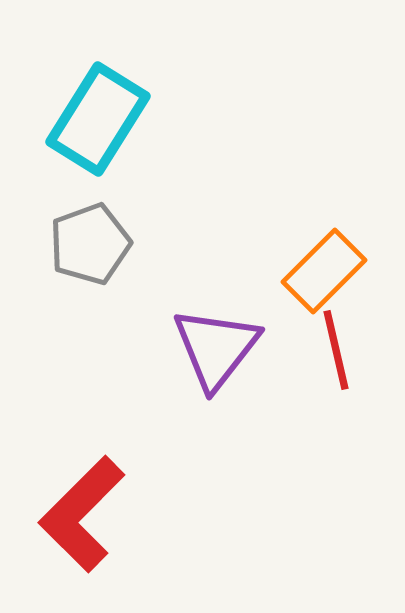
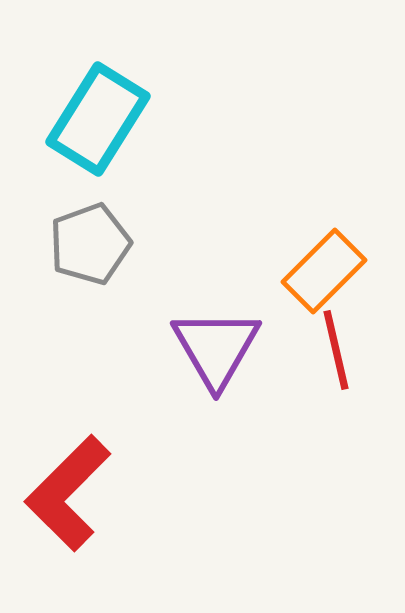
purple triangle: rotated 8 degrees counterclockwise
red L-shape: moved 14 px left, 21 px up
